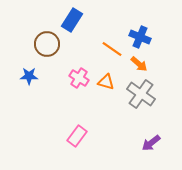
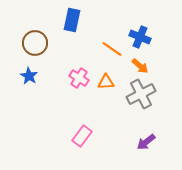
blue rectangle: rotated 20 degrees counterclockwise
brown circle: moved 12 px left, 1 px up
orange arrow: moved 1 px right, 2 px down
blue star: rotated 30 degrees clockwise
orange triangle: rotated 18 degrees counterclockwise
gray cross: rotated 28 degrees clockwise
pink rectangle: moved 5 px right
purple arrow: moved 5 px left, 1 px up
